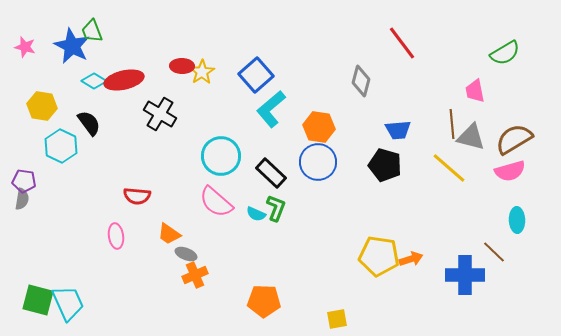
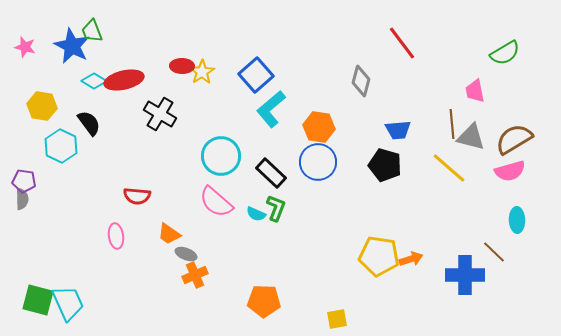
gray semicircle at (22, 199): rotated 10 degrees counterclockwise
